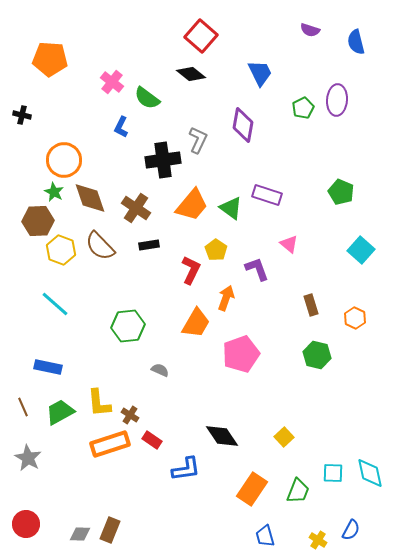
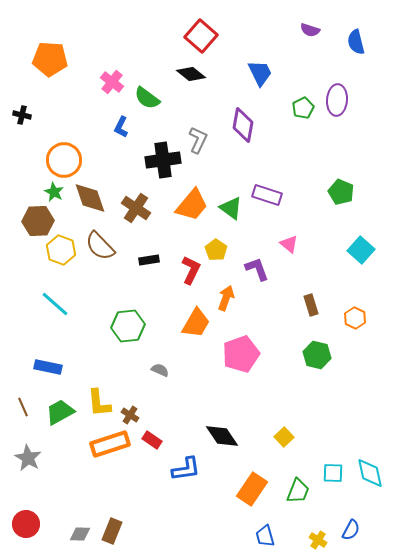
black rectangle at (149, 245): moved 15 px down
brown rectangle at (110, 530): moved 2 px right, 1 px down
